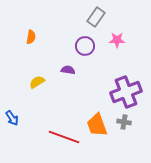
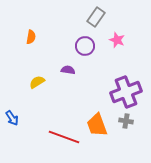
pink star: rotated 21 degrees clockwise
gray cross: moved 2 px right, 1 px up
